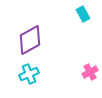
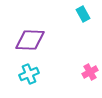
purple diamond: rotated 32 degrees clockwise
